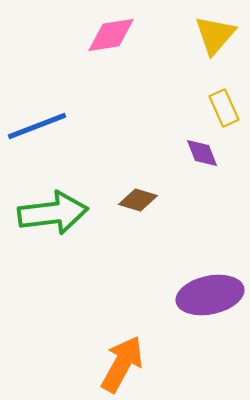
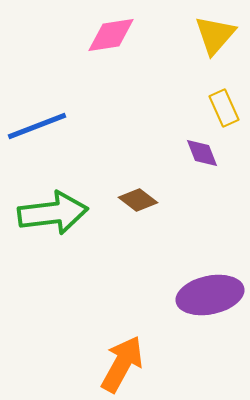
brown diamond: rotated 21 degrees clockwise
